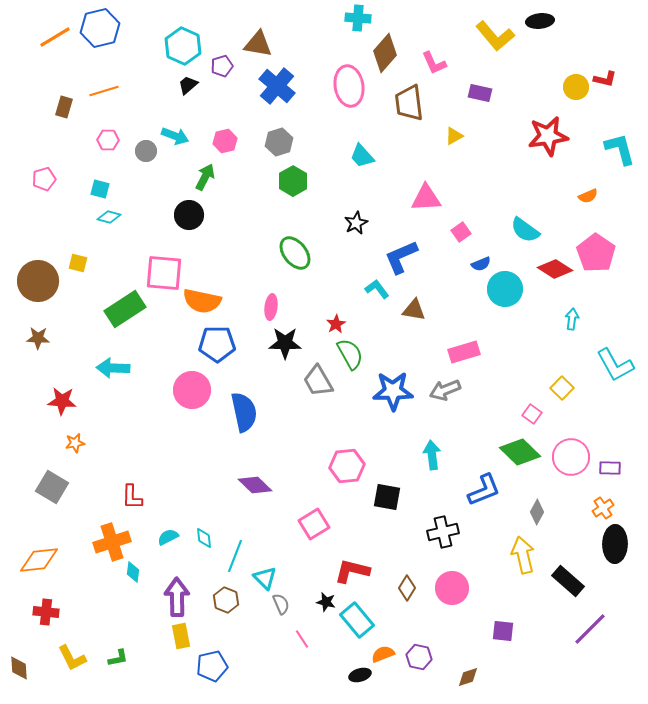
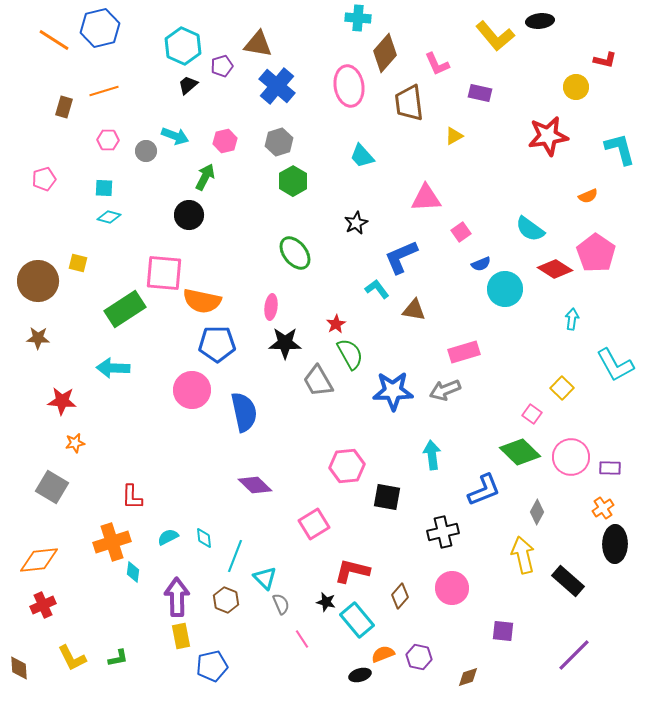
orange line at (55, 37): moved 1 px left, 3 px down; rotated 64 degrees clockwise
pink L-shape at (434, 63): moved 3 px right, 1 px down
red L-shape at (605, 79): moved 19 px up
cyan square at (100, 189): moved 4 px right, 1 px up; rotated 12 degrees counterclockwise
cyan semicircle at (525, 230): moved 5 px right, 1 px up
brown diamond at (407, 588): moved 7 px left, 8 px down; rotated 10 degrees clockwise
red cross at (46, 612): moved 3 px left, 7 px up; rotated 30 degrees counterclockwise
purple line at (590, 629): moved 16 px left, 26 px down
